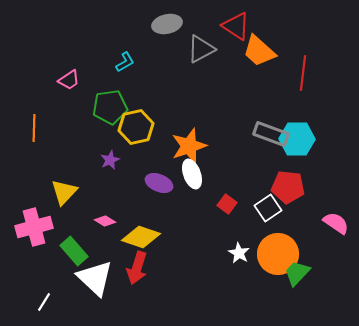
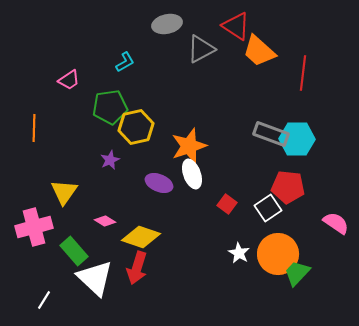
yellow triangle: rotated 8 degrees counterclockwise
white line: moved 2 px up
